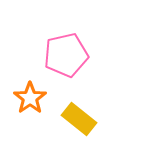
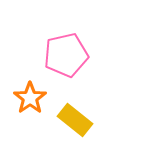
yellow rectangle: moved 4 px left, 1 px down
